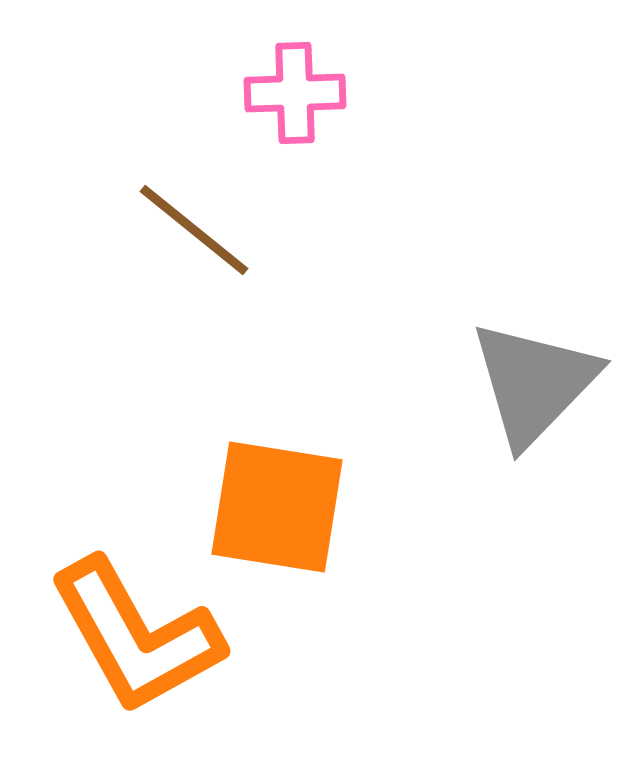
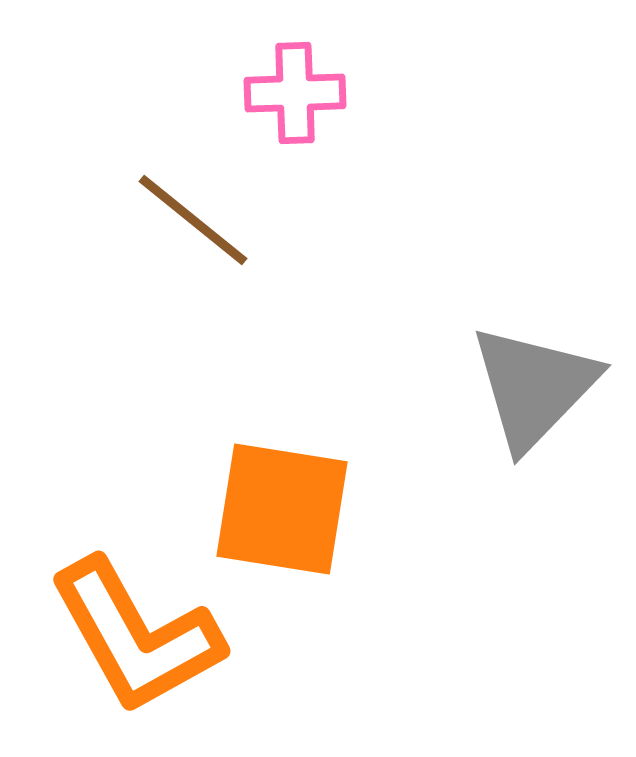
brown line: moved 1 px left, 10 px up
gray triangle: moved 4 px down
orange square: moved 5 px right, 2 px down
